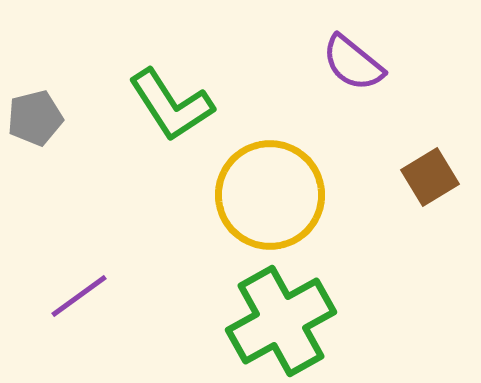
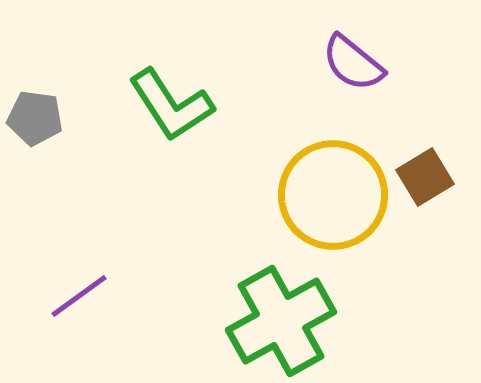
gray pentagon: rotated 22 degrees clockwise
brown square: moved 5 px left
yellow circle: moved 63 px right
